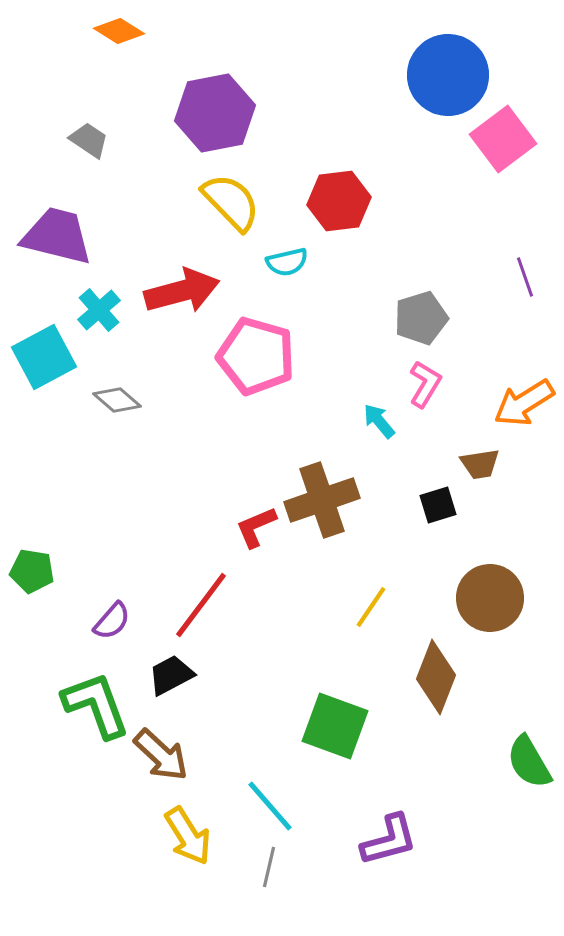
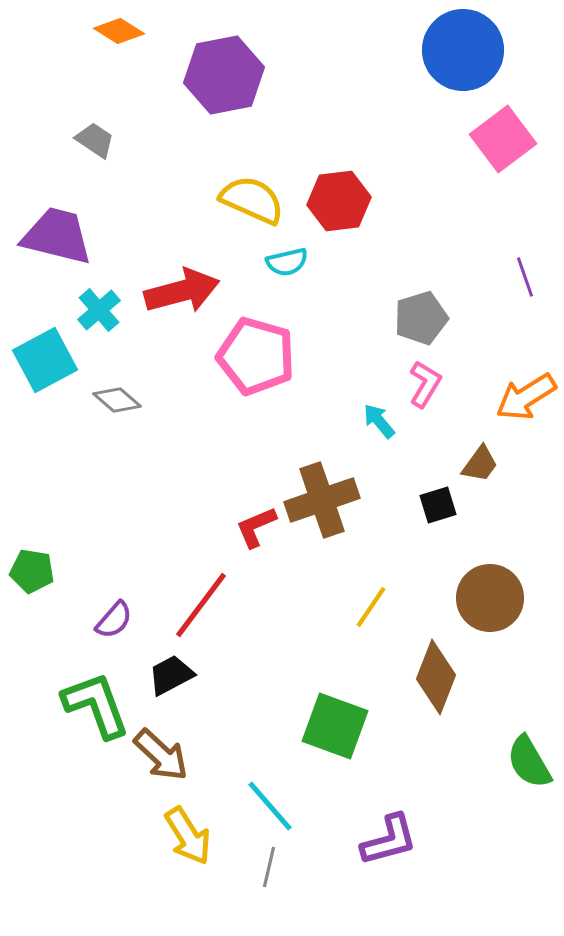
blue circle: moved 15 px right, 25 px up
purple hexagon: moved 9 px right, 38 px up
gray trapezoid: moved 6 px right
yellow semicircle: moved 21 px right, 2 px up; rotated 22 degrees counterclockwise
cyan square: moved 1 px right, 3 px down
orange arrow: moved 2 px right, 6 px up
brown trapezoid: rotated 45 degrees counterclockwise
purple semicircle: moved 2 px right, 1 px up
